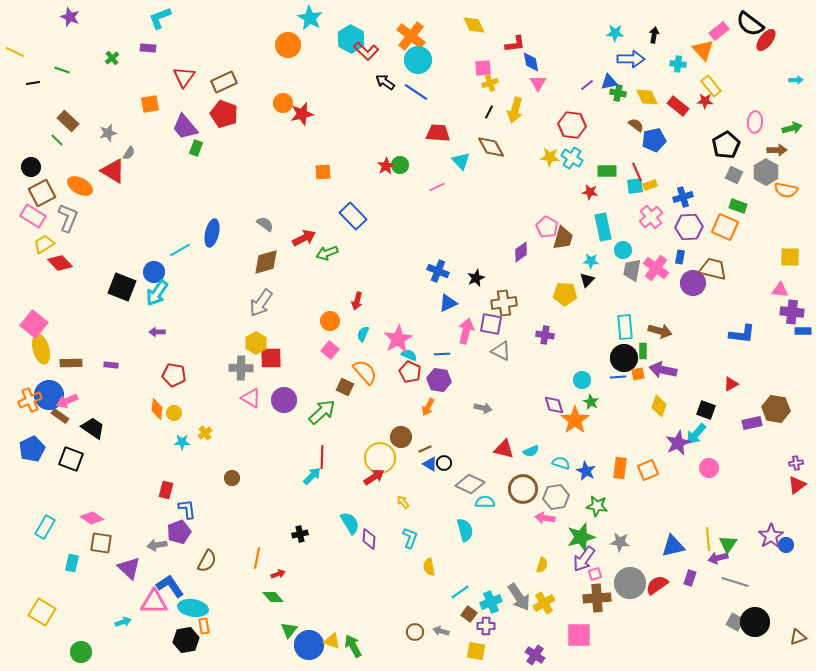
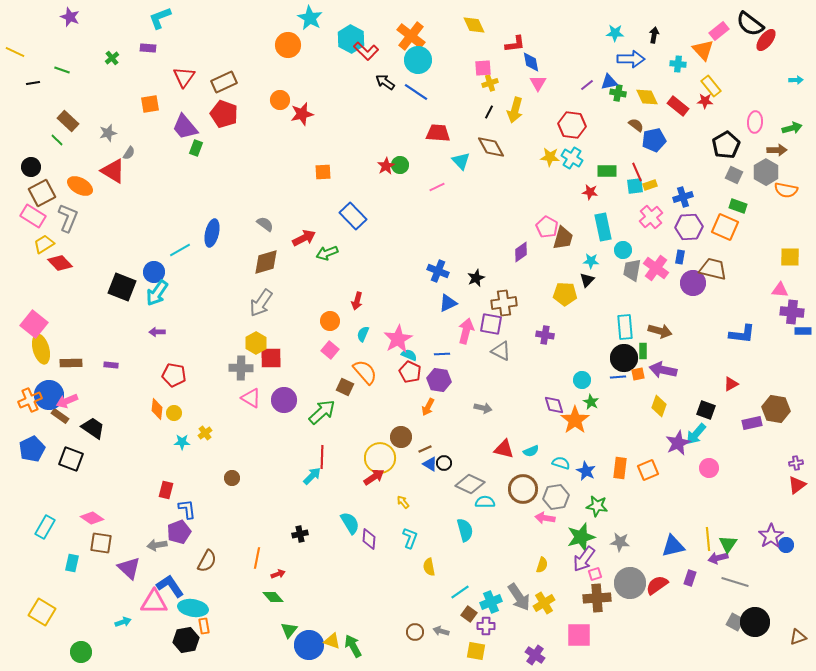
orange circle at (283, 103): moved 3 px left, 3 px up
